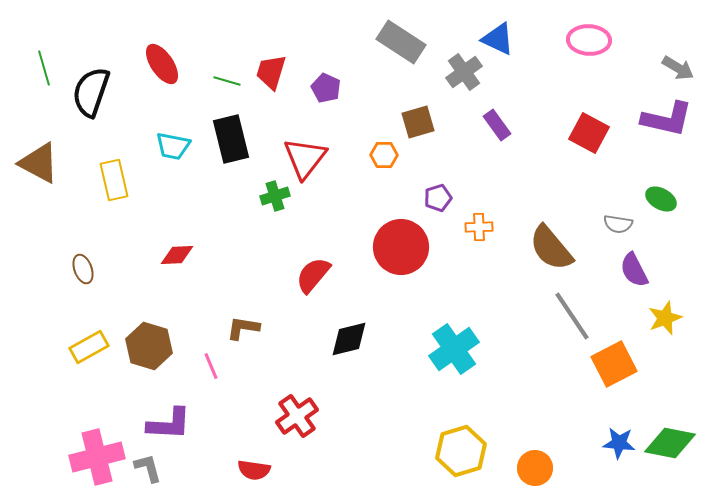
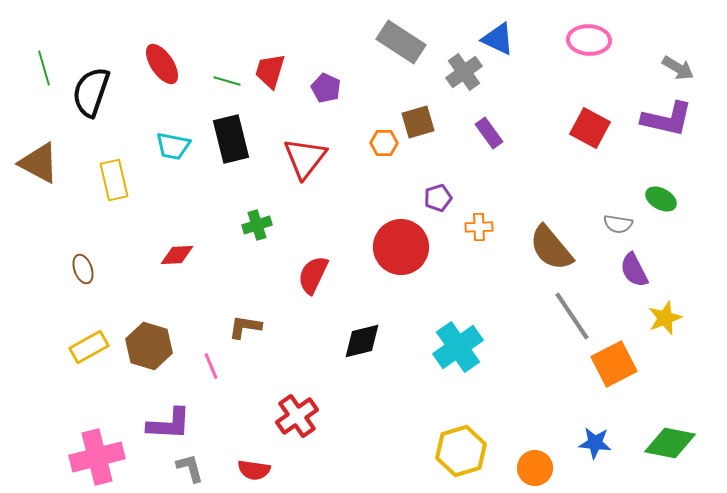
red trapezoid at (271, 72): moved 1 px left, 1 px up
purple rectangle at (497, 125): moved 8 px left, 8 px down
red square at (589, 133): moved 1 px right, 5 px up
orange hexagon at (384, 155): moved 12 px up
green cross at (275, 196): moved 18 px left, 29 px down
red semicircle at (313, 275): rotated 15 degrees counterclockwise
brown L-shape at (243, 328): moved 2 px right, 1 px up
black diamond at (349, 339): moved 13 px right, 2 px down
cyan cross at (454, 349): moved 4 px right, 2 px up
blue star at (619, 443): moved 24 px left
gray L-shape at (148, 468): moved 42 px right
